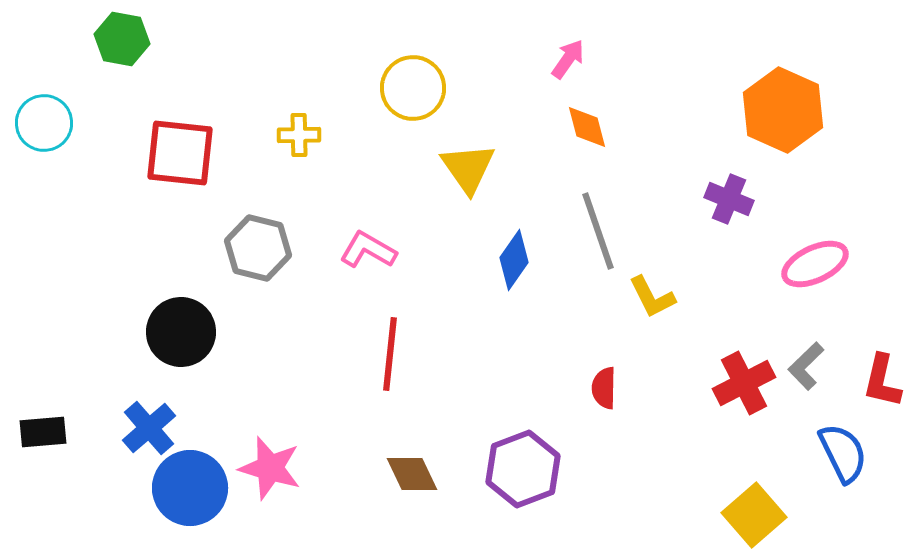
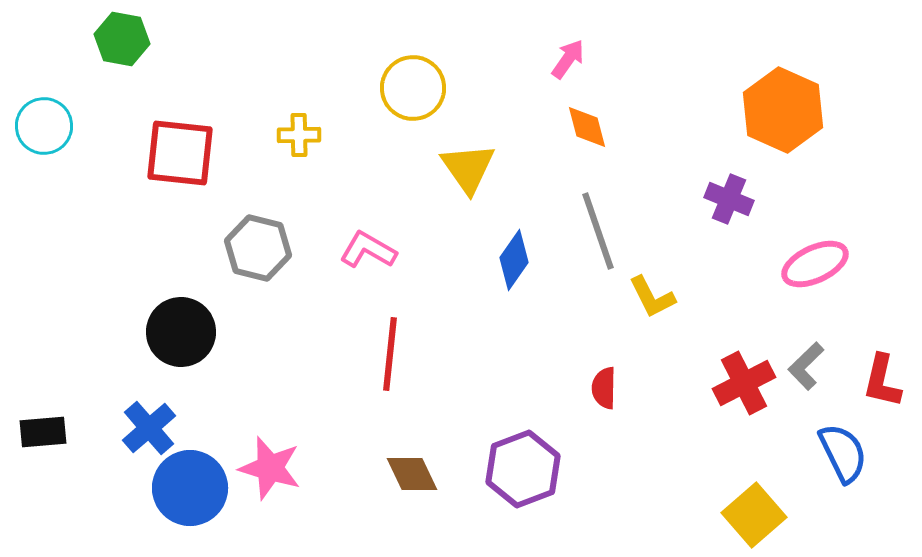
cyan circle: moved 3 px down
